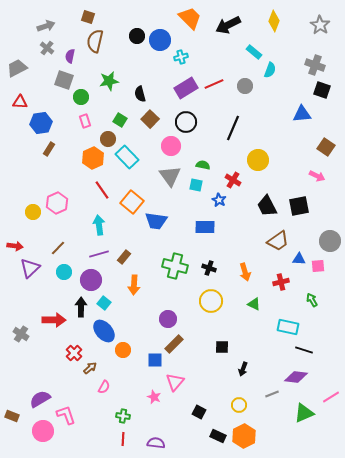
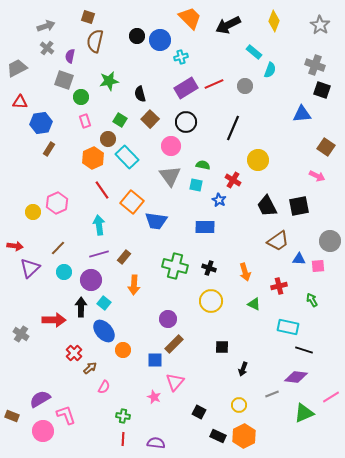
red cross at (281, 282): moved 2 px left, 4 px down
